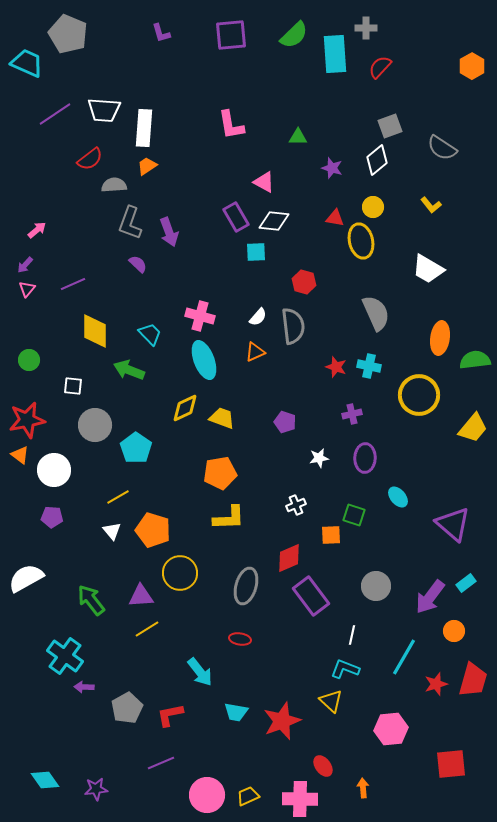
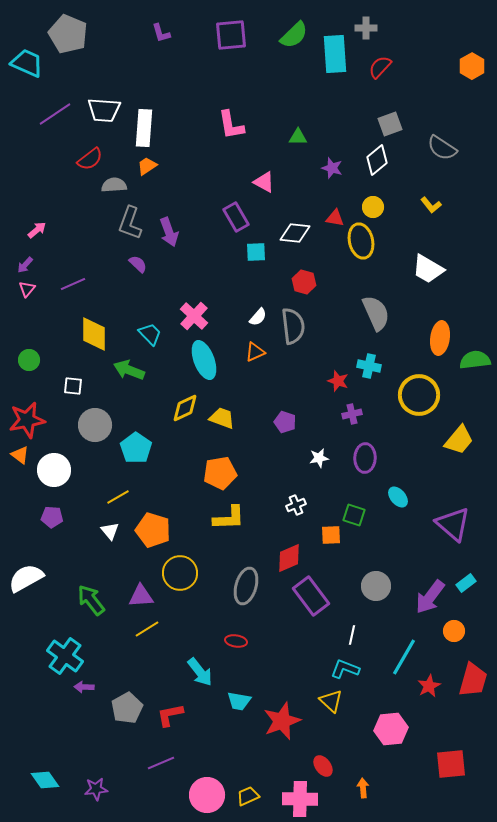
gray square at (390, 126): moved 2 px up
white diamond at (274, 221): moved 21 px right, 12 px down
pink cross at (200, 316): moved 6 px left; rotated 28 degrees clockwise
yellow diamond at (95, 331): moved 1 px left, 3 px down
red star at (336, 367): moved 2 px right, 14 px down
yellow trapezoid at (473, 428): moved 14 px left, 12 px down
white triangle at (112, 531): moved 2 px left
red ellipse at (240, 639): moved 4 px left, 2 px down
red star at (436, 684): moved 7 px left, 2 px down; rotated 10 degrees counterclockwise
cyan trapezoid at (236, 712): moved 3 px right, 11 px up
